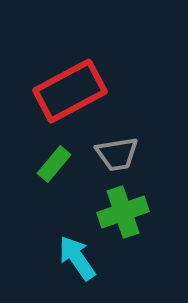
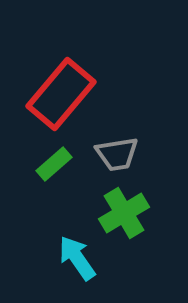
red rectangle: moved 9 px left, 3 px down; rotated 22 degrees counterclockwise
green rectangle: rotated 9 degrees clockwise
green cross: moved 1 px right, 1 px down; rotated 12 degrees counterclockwise
